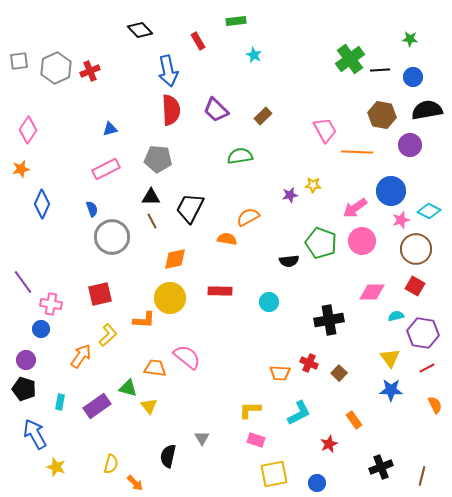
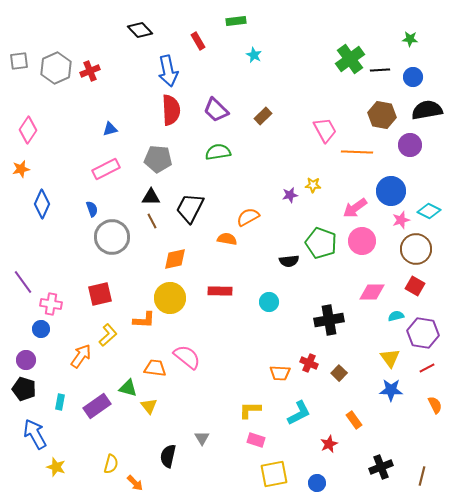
green semicircle at (240, 156): moved 22 px left, 4 px up
